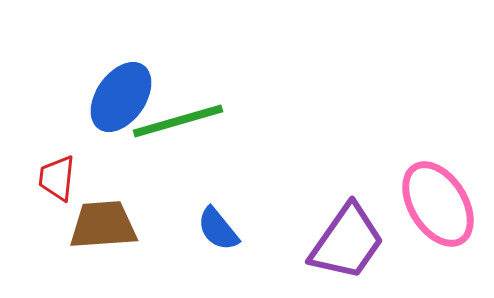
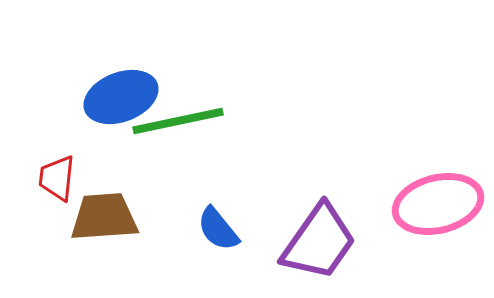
blue ellipse: rotated 34 degrees clockwise
green line: rotated 4 degrees clockwise
pink ellipse: rotated 72 degrees counterclockwise
brown trapezoid: moved 1 px right, 8 px up
purple trapezoid: moved 28 px left
